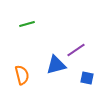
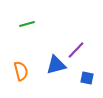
purple line: rotated 12 degrees counterclockwise
orange semicircle: moved 1 px left, 4 px up
